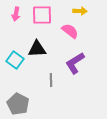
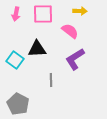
pink square: moved 1 px right, 1 px up
purple L-shape: moved 4 px up
